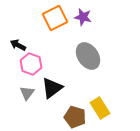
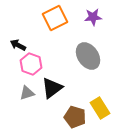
purple star: moved 10 px right; rotated 18 degrees counterclockwise
gray triangle: rotated 35 degrees clockwise
